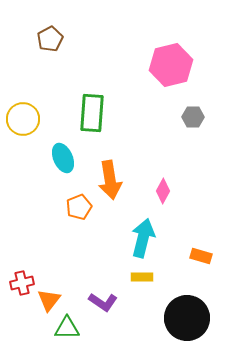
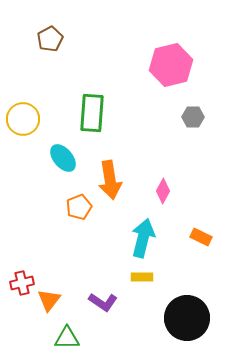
cyan ellipse: rotated 16 degrees counterclockwise
orange rectangle: moved 19 px up; rotated 10 degrees clockwise
green triangle: moved 10 px down
